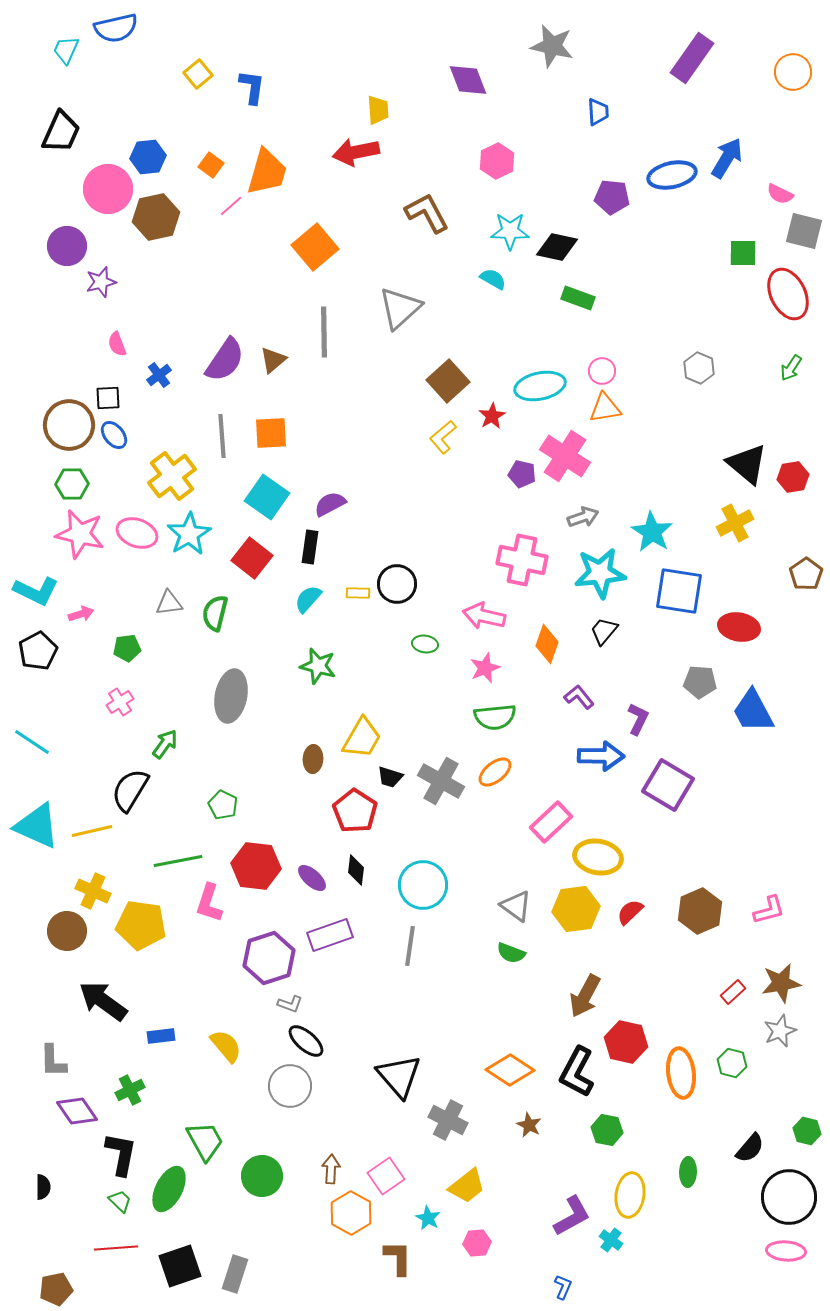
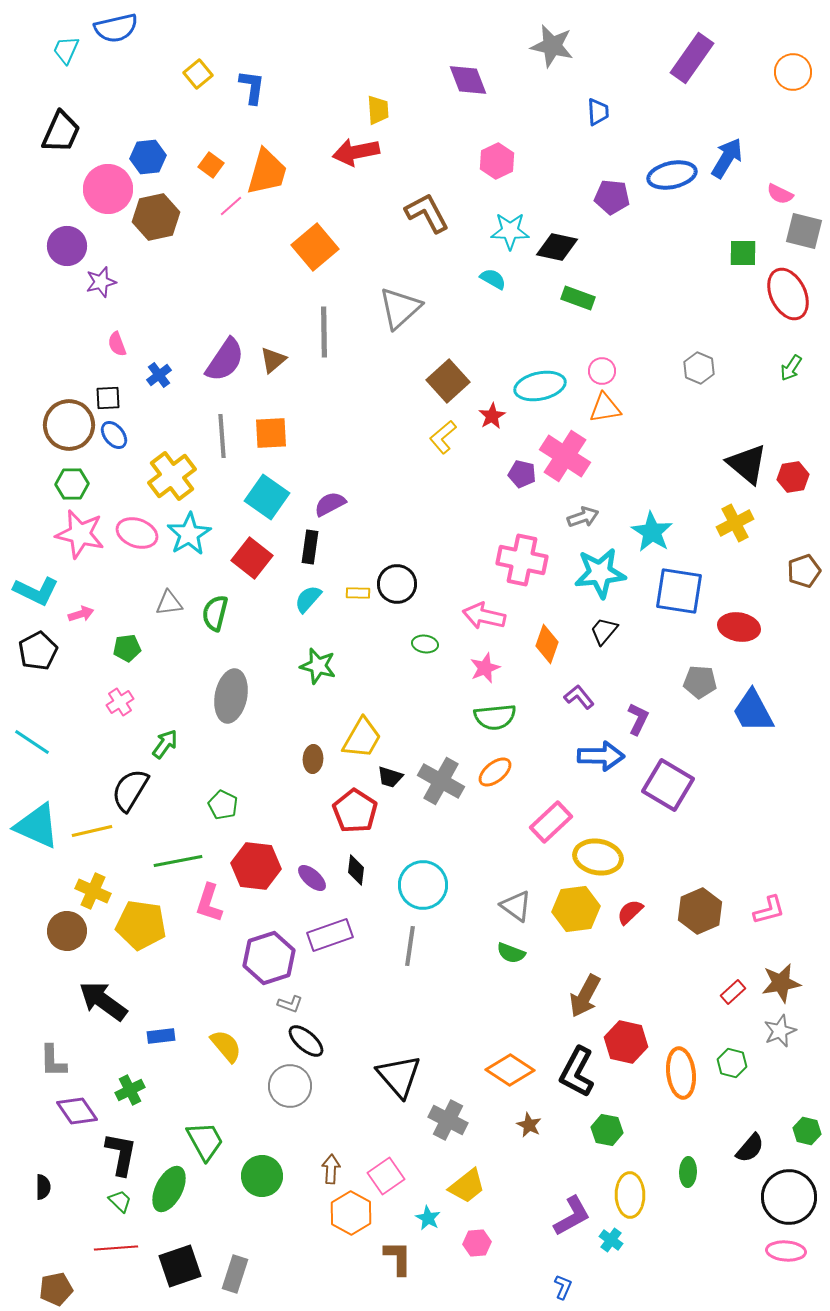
brown pentagon at (806, 574): moved 2 px left, 3 px up; rotated 16 degrees clockwise
yellow ellipse at (630, 1195): rotated 9 degrees counterclockwise
